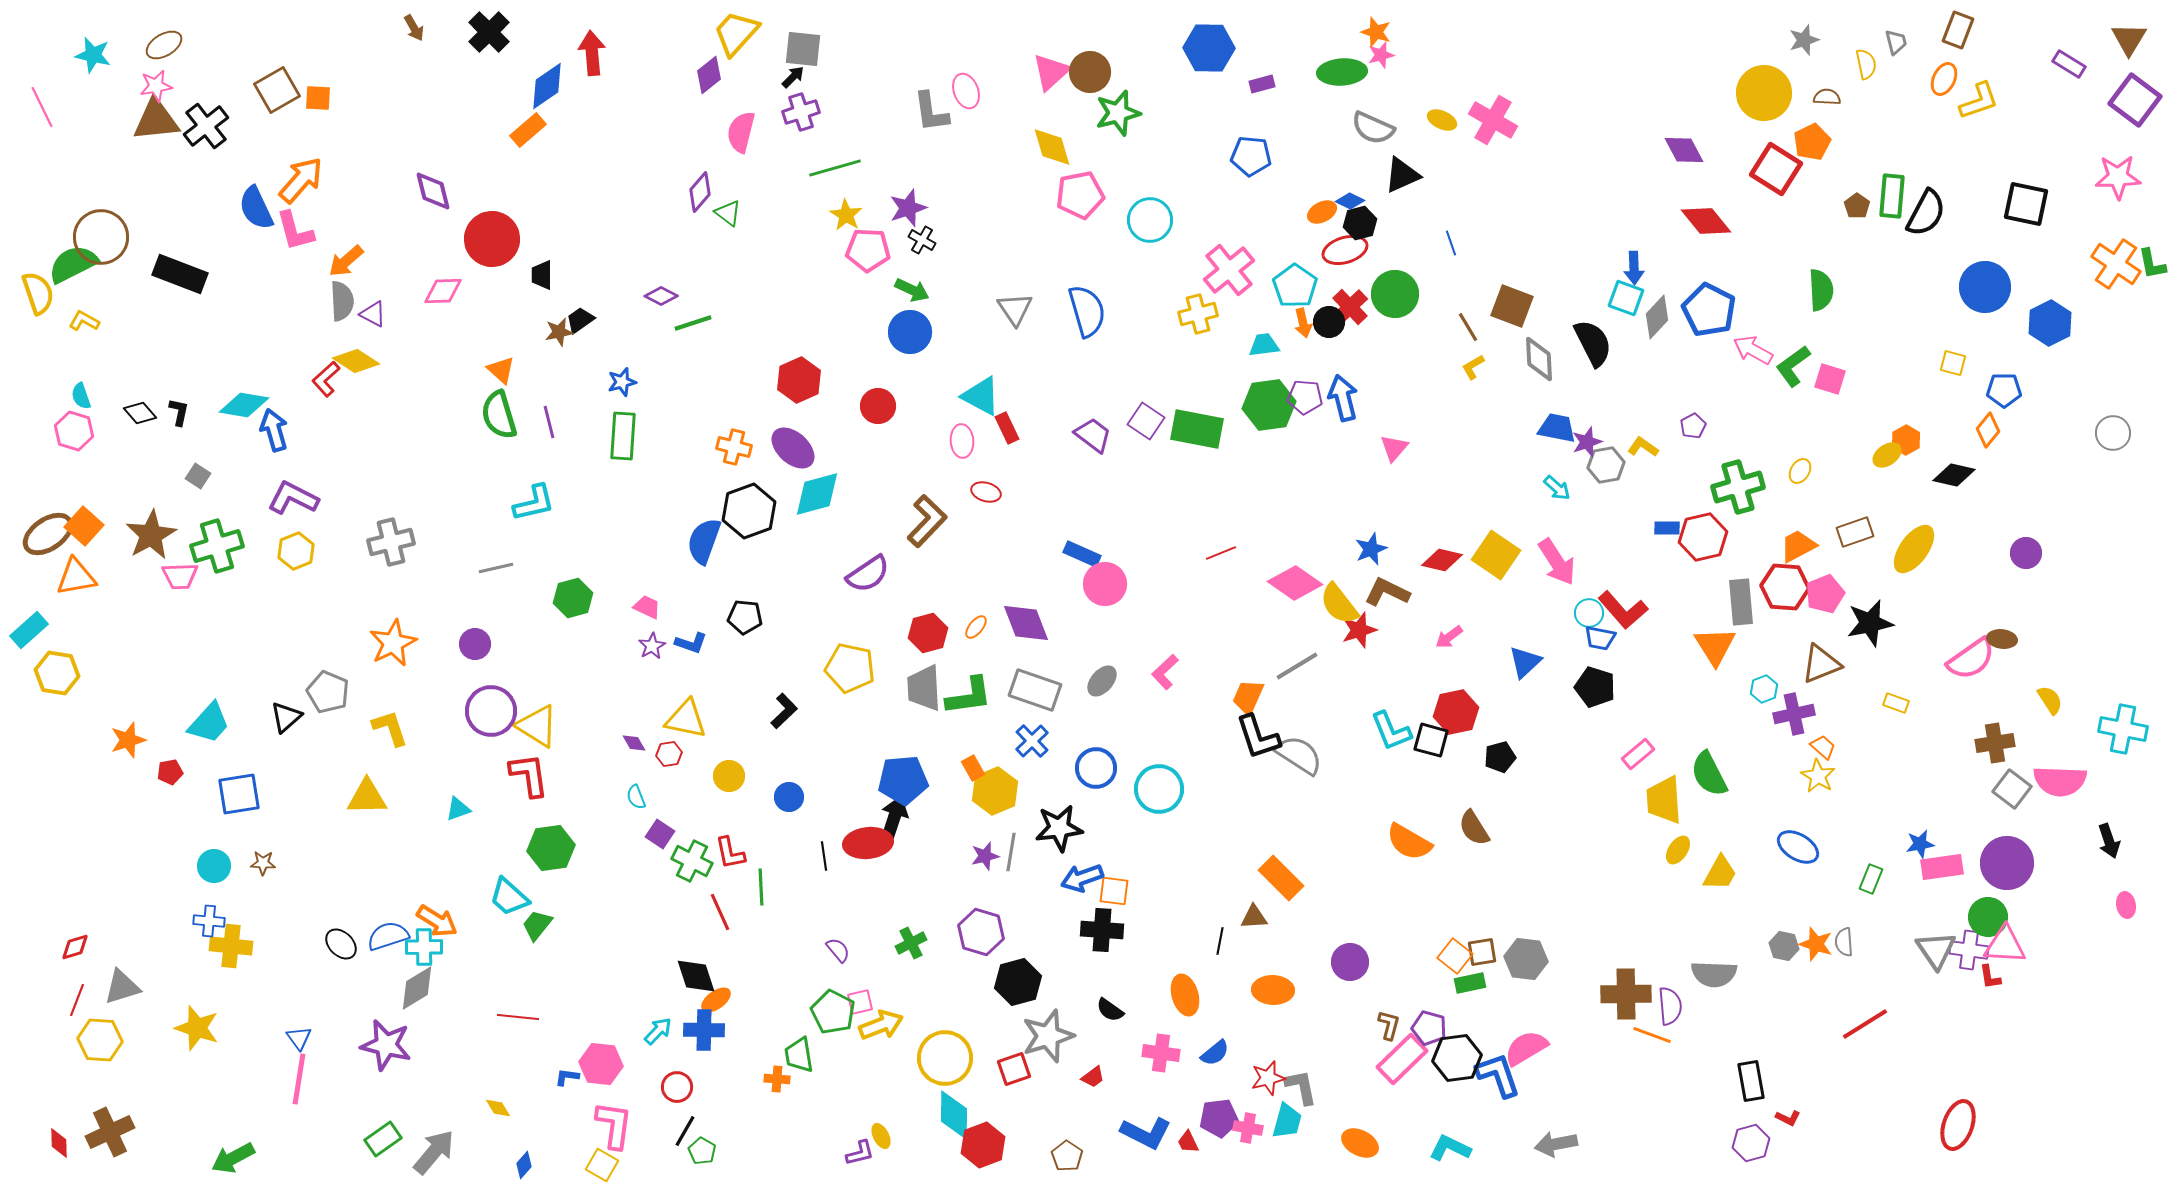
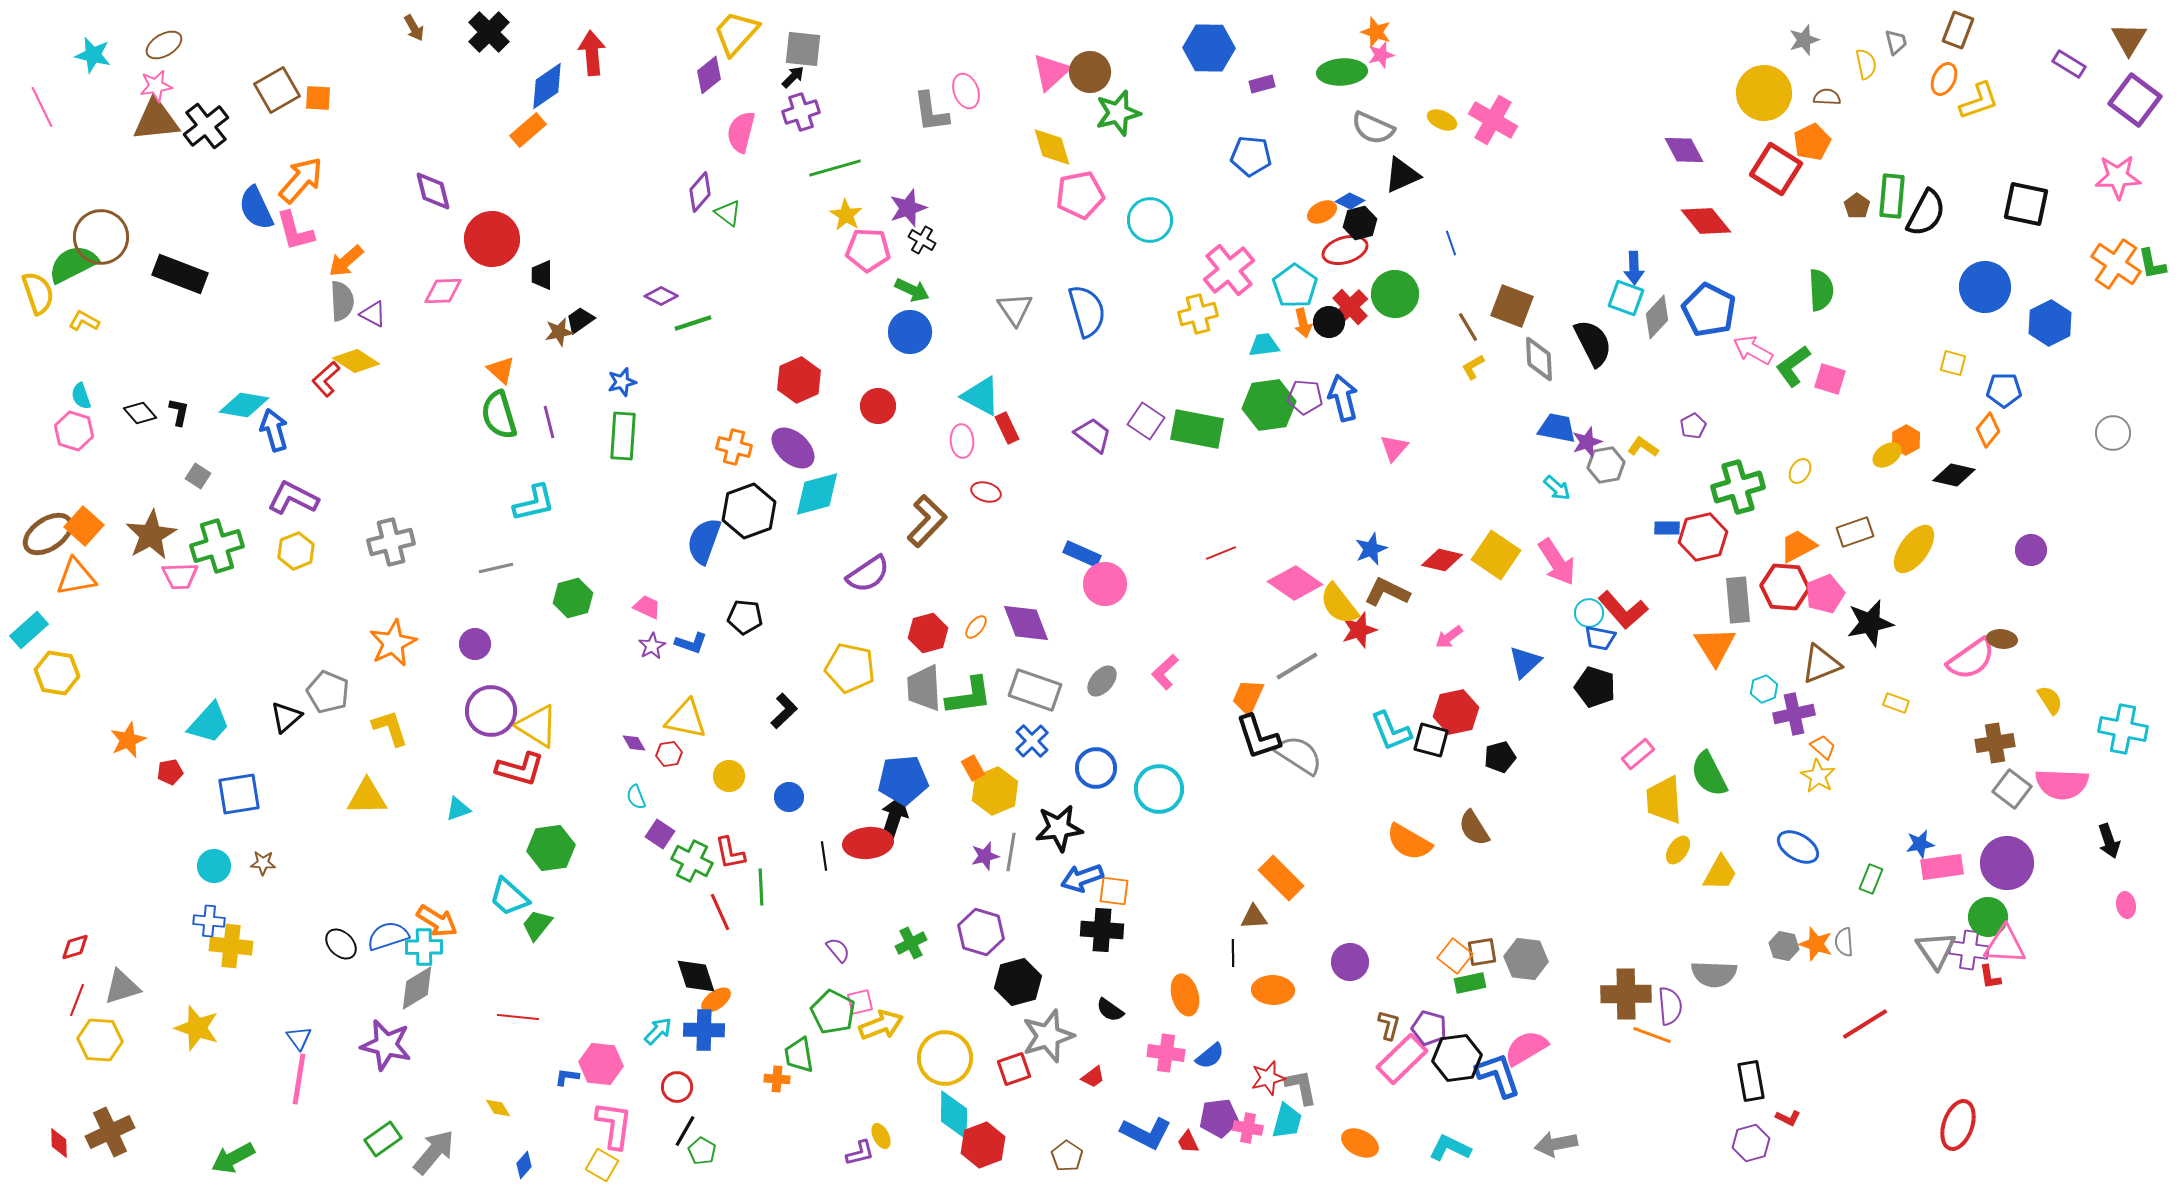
purple circle at (2026, 553): moved 5 px right, 3 px up
gray rectangle at (1741, 602): moved 3 px left, 2 px up
orange star at (128, 740): rotated 6 degrees counterclockwise
red L-shape at (529, 775): moved 9 px left, 6 px up; rotated 114 degrees clockwise
pink semicircle at (2060, 781): moved 2 px right, 3 px down
black line at (1220, 941): moved 13 px right, 12 px down; rotated 12 degrees counterclockwise
pink cross at (1161, 1053): moved 5 px right
blue semicircle at (1215, 1053): moved 5 px left, 3 px down
